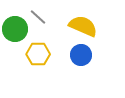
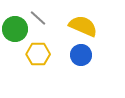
gray line: moved 1 px down
